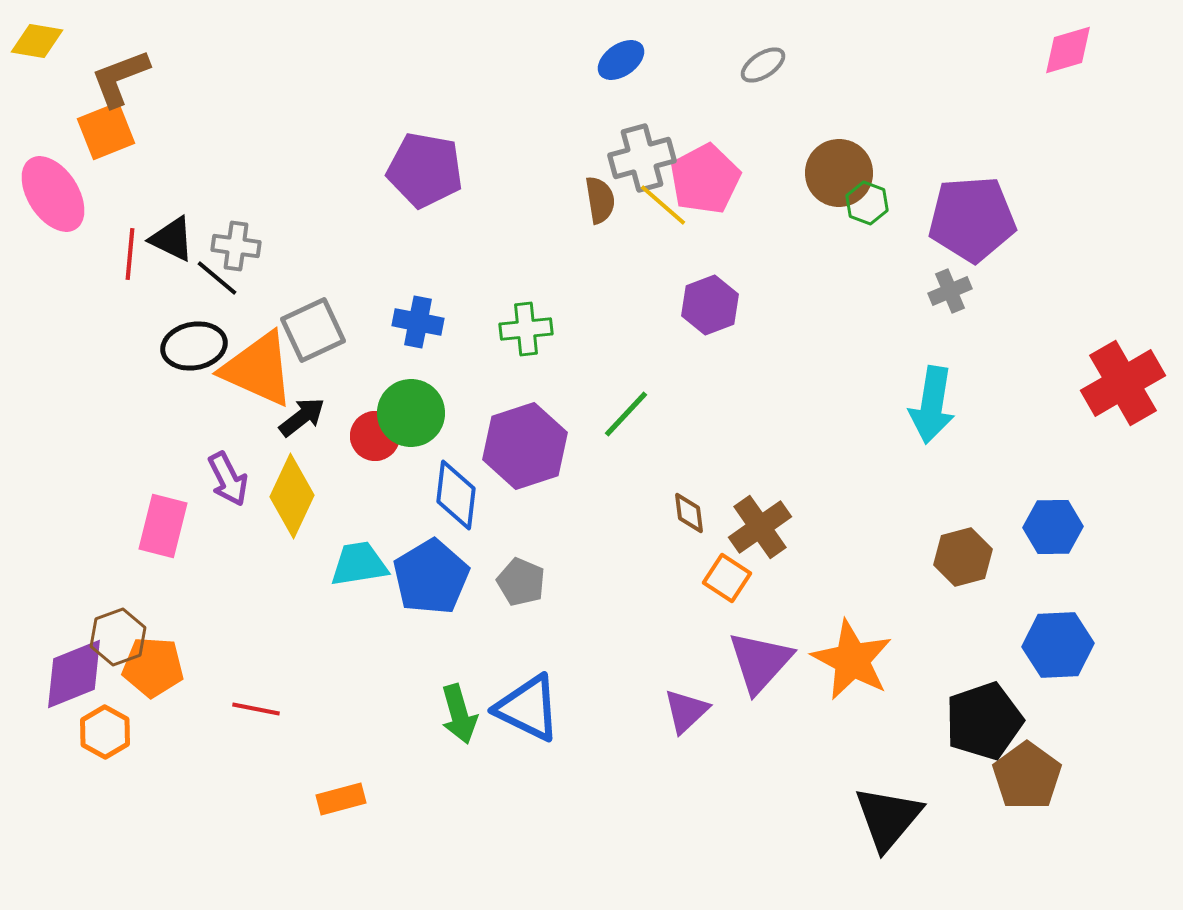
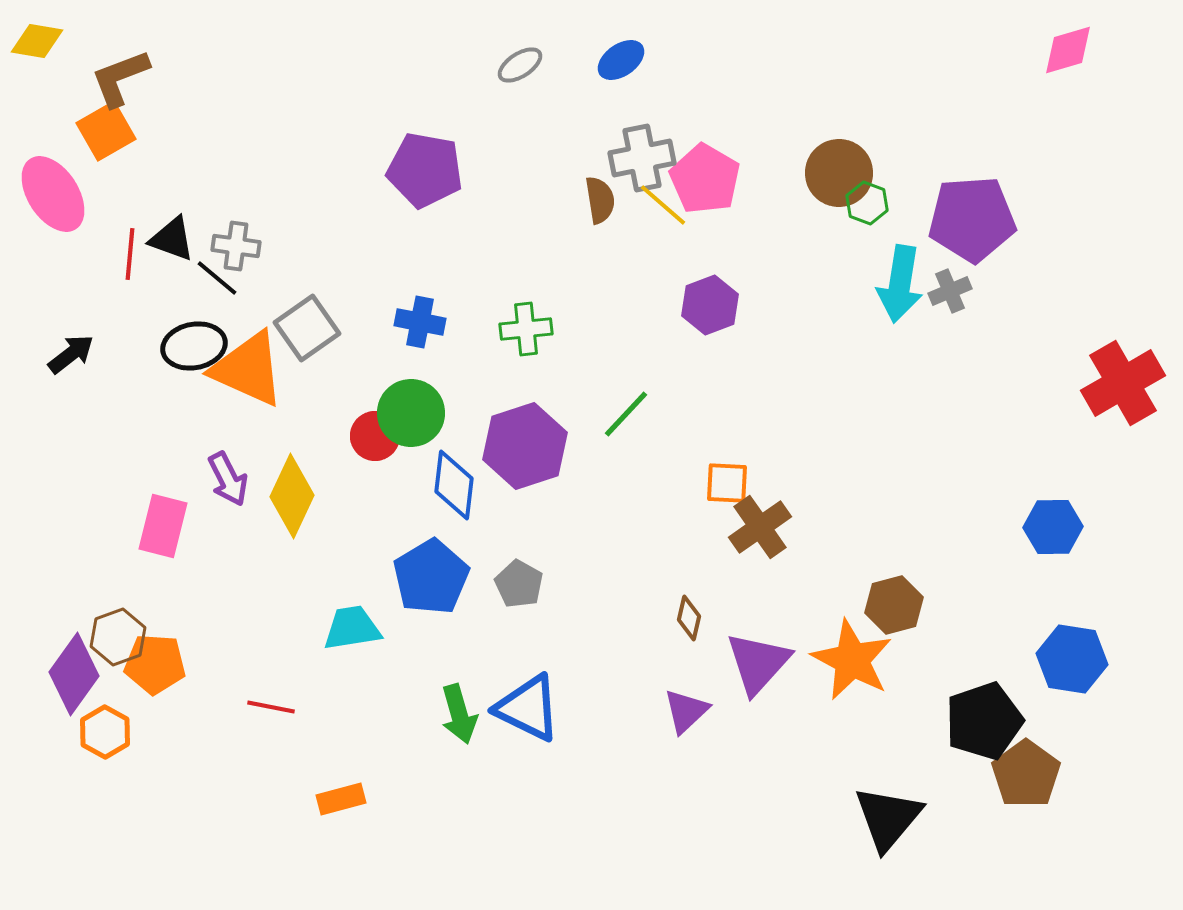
gray ellipse at (763, 65): moved 243 px left
orange square at (106, 131): rotated 8 degrees counterclockwise
gray cross at (642, 158): rotated 4 degrees clockwise
pink pentagon at (705, 179): rotated 14 degrees counterclockwise
black triangle at (172, 239): rotated 6 degrees counterclockwise
blue cross at (418, 322): moved 2 px right
gray square at (313, 330): moved 6 px left, 2 px up; rotated 10 degrees counterclockwise
orange triangle at (258, 369): moved 10 px left
cyan arrow at (932, 405): moved 32 px left, 121 px up
black arrow at (302, 417): moved 231 px left, 63 px up
blue diamond at (456, 495): moved 2 px left, 10 px up
brown diamond at (689, 513): moved 105 px down; rotated 21 degrees clockwise
brown hexagon at (963, 557): moved 69 px left, 48 px down
cyan trapezoid at (359, 564): moved 7 px left, 64 px down
orange square at (727, 578): moved 95 px up; rotated 30 degrees counterclockwise
gray pentagon at (521, 582): moved 2 px left, 2 px down; rotated 6 degrees clockwise
blue hexagon at (1058, 645): moved 14 px right, 14 px down; rotated 12 degrees clockwise
purple triangle at (760, 662): moved 2 px left, 1 px down
orange pentagon at (153, 667): moved 2 px right, 3 px up
purple diamond at (74, 674): rotated 32 degrees counterclockwise
red line at (256, 709): moved 15 px right, 2 px up
brown pentagon at (1027, 776): moved 1 px left, 2 px up
